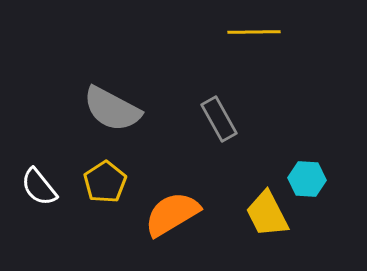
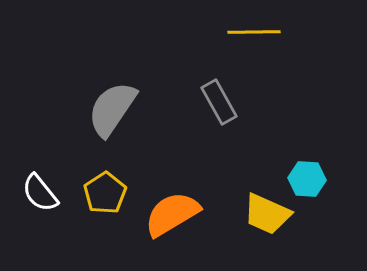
gray semicircle: rotated 96 degrees clockwise
gray rectangle: moved 17 px up
yellow pentagon: moved 11 px down
white semicircle: moved 1 px right, 6 px down
yellow trapezoid: rotated 39 degrees counterclockwise
